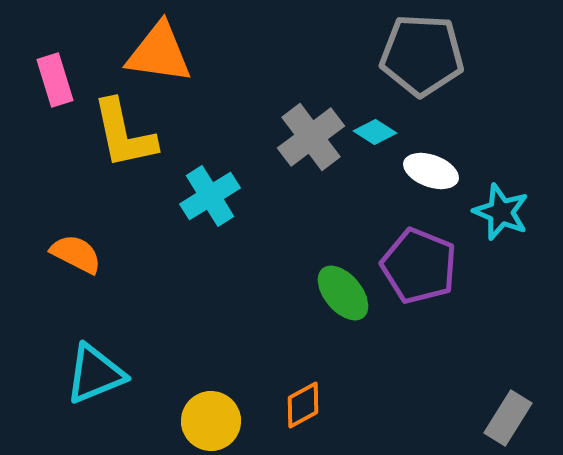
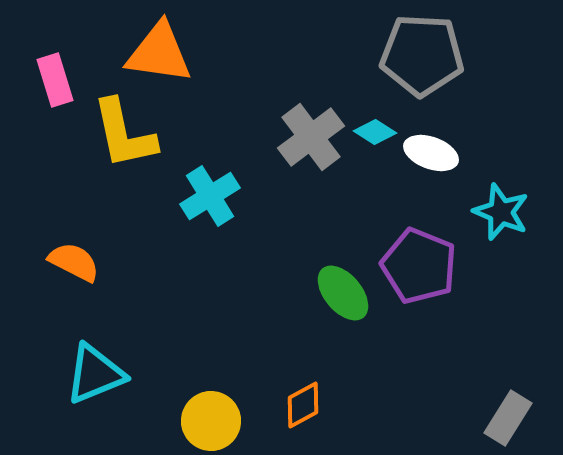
white ellipse: moved 18 px up
orange semicircle: moved 2 px left, 8 px down
